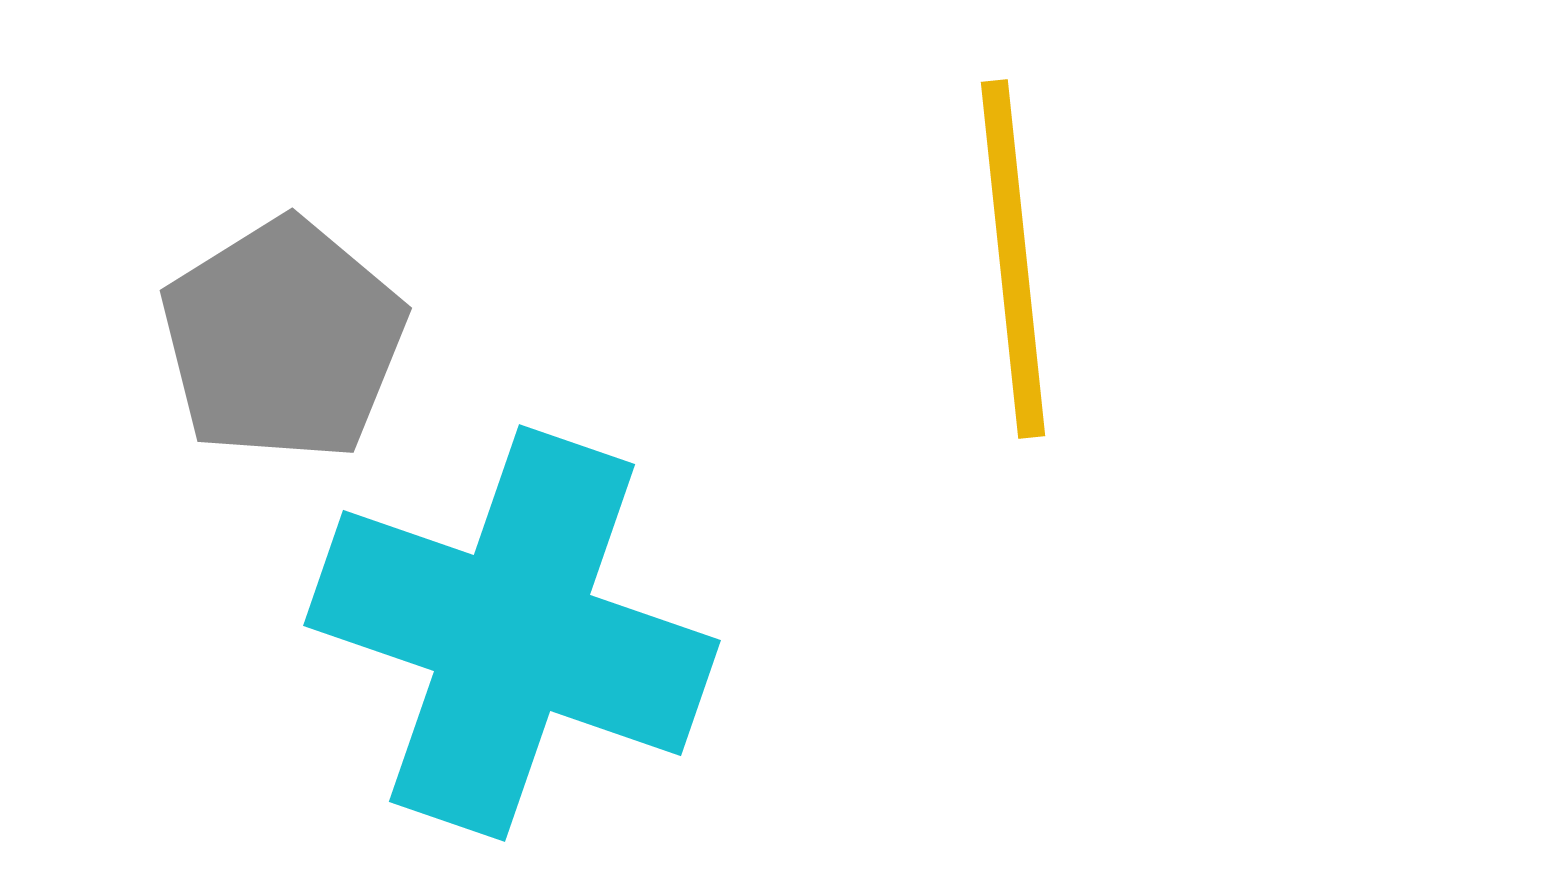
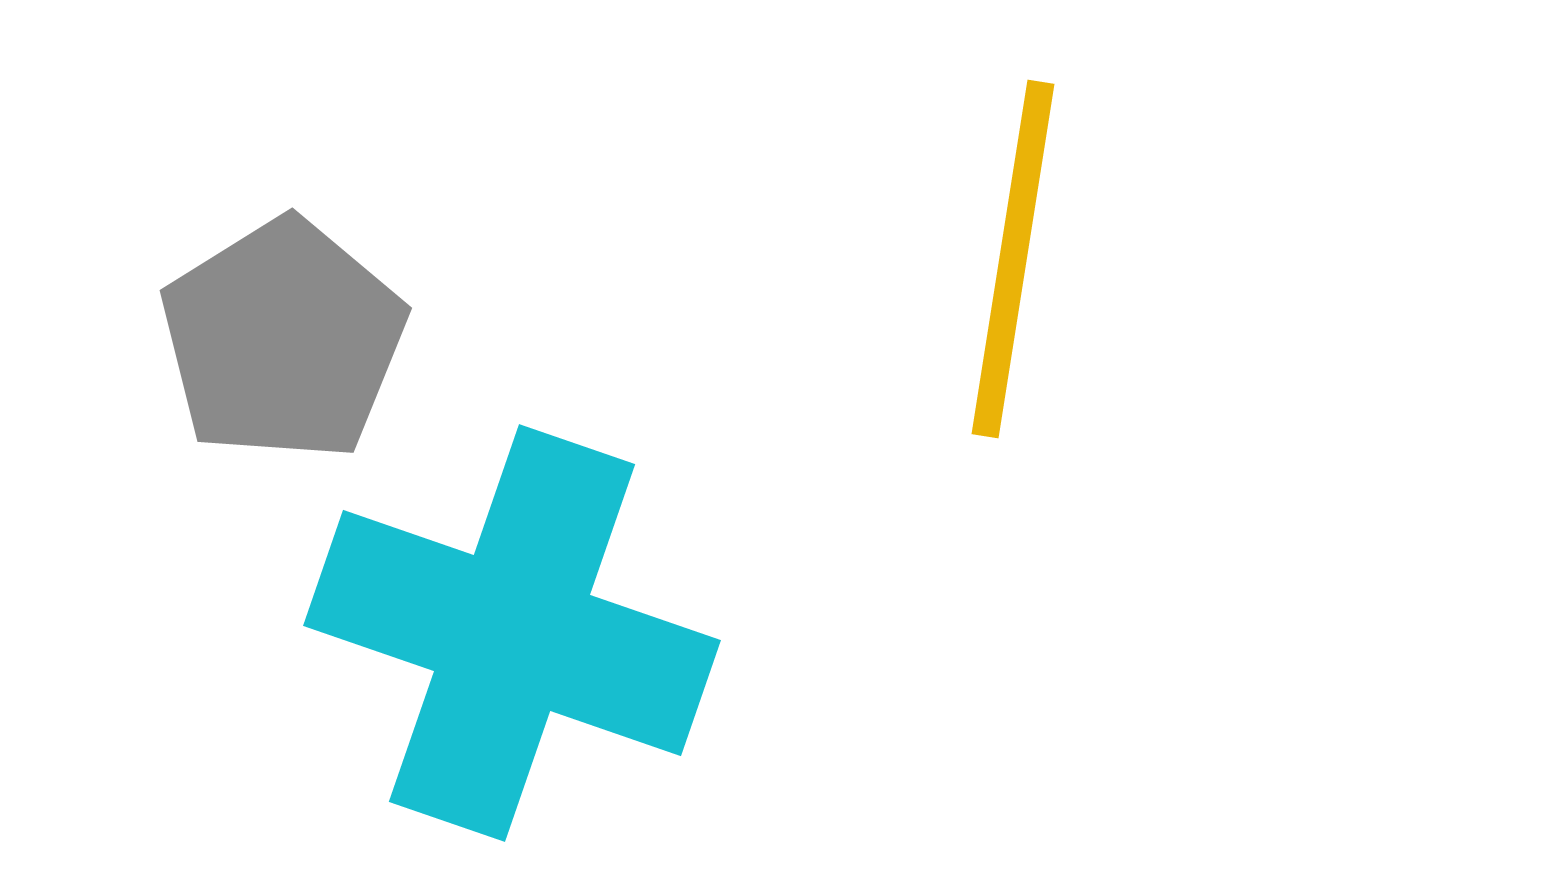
yellow line: rotated 15 degrees clockwise
